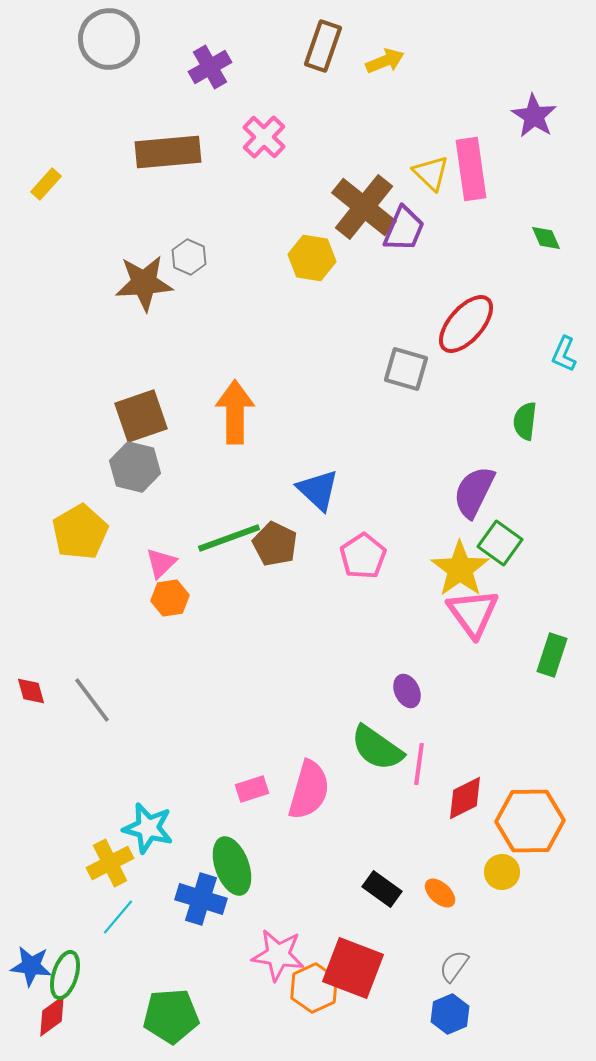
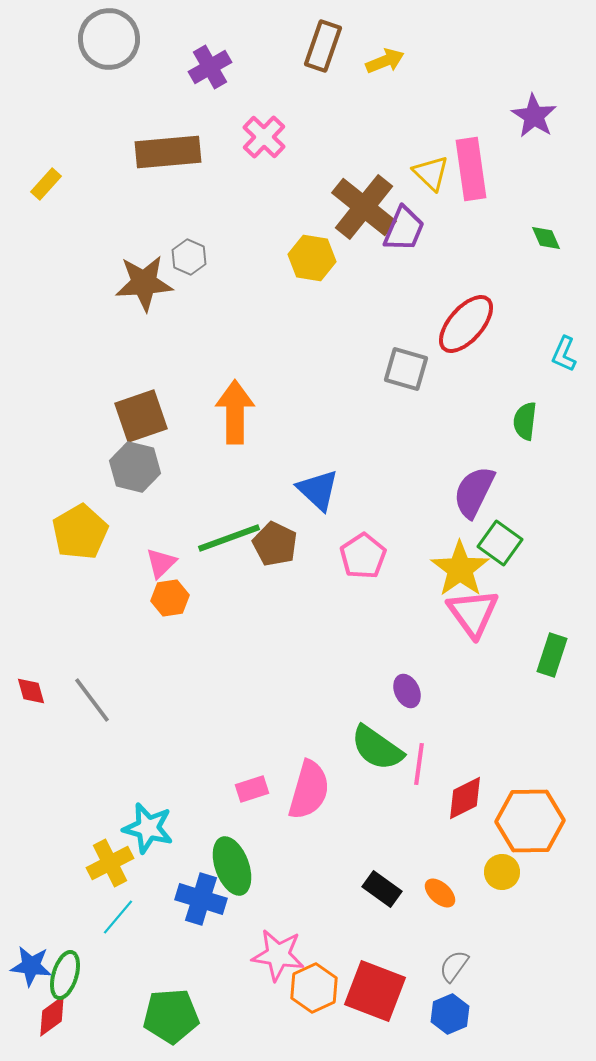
red square at (353, 968): moved 22 px right, 23 px down
